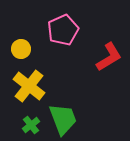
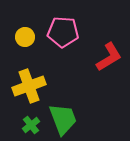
pink pentagon: moved 2 px down; rotated 28 degrees clockwise
yellow circle: moved 4 px right, 12 px up
yellow cross: rotated 32 degrees clockwise
